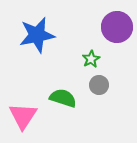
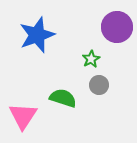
blue star: rotated 9 degrees counterclockwise
